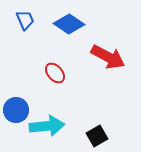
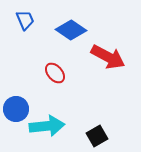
blue diamond: moved 2 px right, 6 px down
blue circle: moved 1 px up
